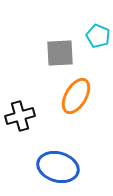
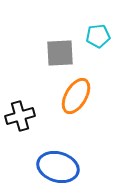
cyan pentagon: rotated 30 degrees counterclockwise
